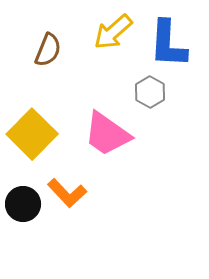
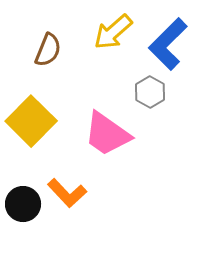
blue L-shape: rotated 42 degrees clockwise
yellow square: moved 1 px left, 13 px up
